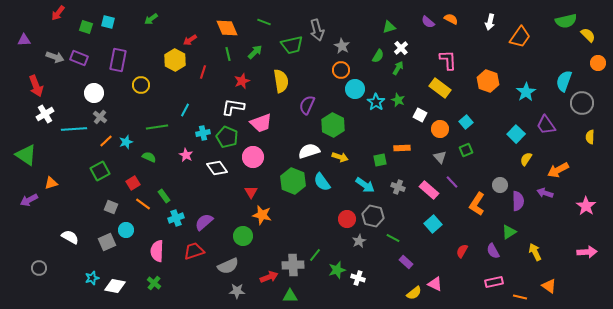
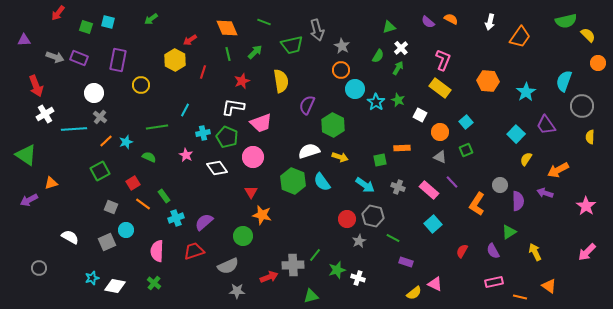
pink L-shape at (448, 60): moved 5 px left; rotated 25 degrees clockwise
orange hexagon at (488, 81): rotated 15 degrees counterclockwise
gray circle at (582, 103): moved 3 px down
orange circle at (440, 129): moved 3 px down
gray triangle at (440, 157): rotated 24 degrees counterclockwise
pink arrow at (587, 252): rotated 138 degrees clockwise
purple rectangle at (406, 262): rotated 24 degrees counterclockwise
green triangle at (290, 296): moved 21 px right; rotated 14 degrees counterclockwise
